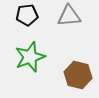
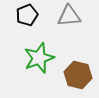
black pentagon: rotated 15 degrees counterclockwise
green star: moved 9 px right, 1 px down
